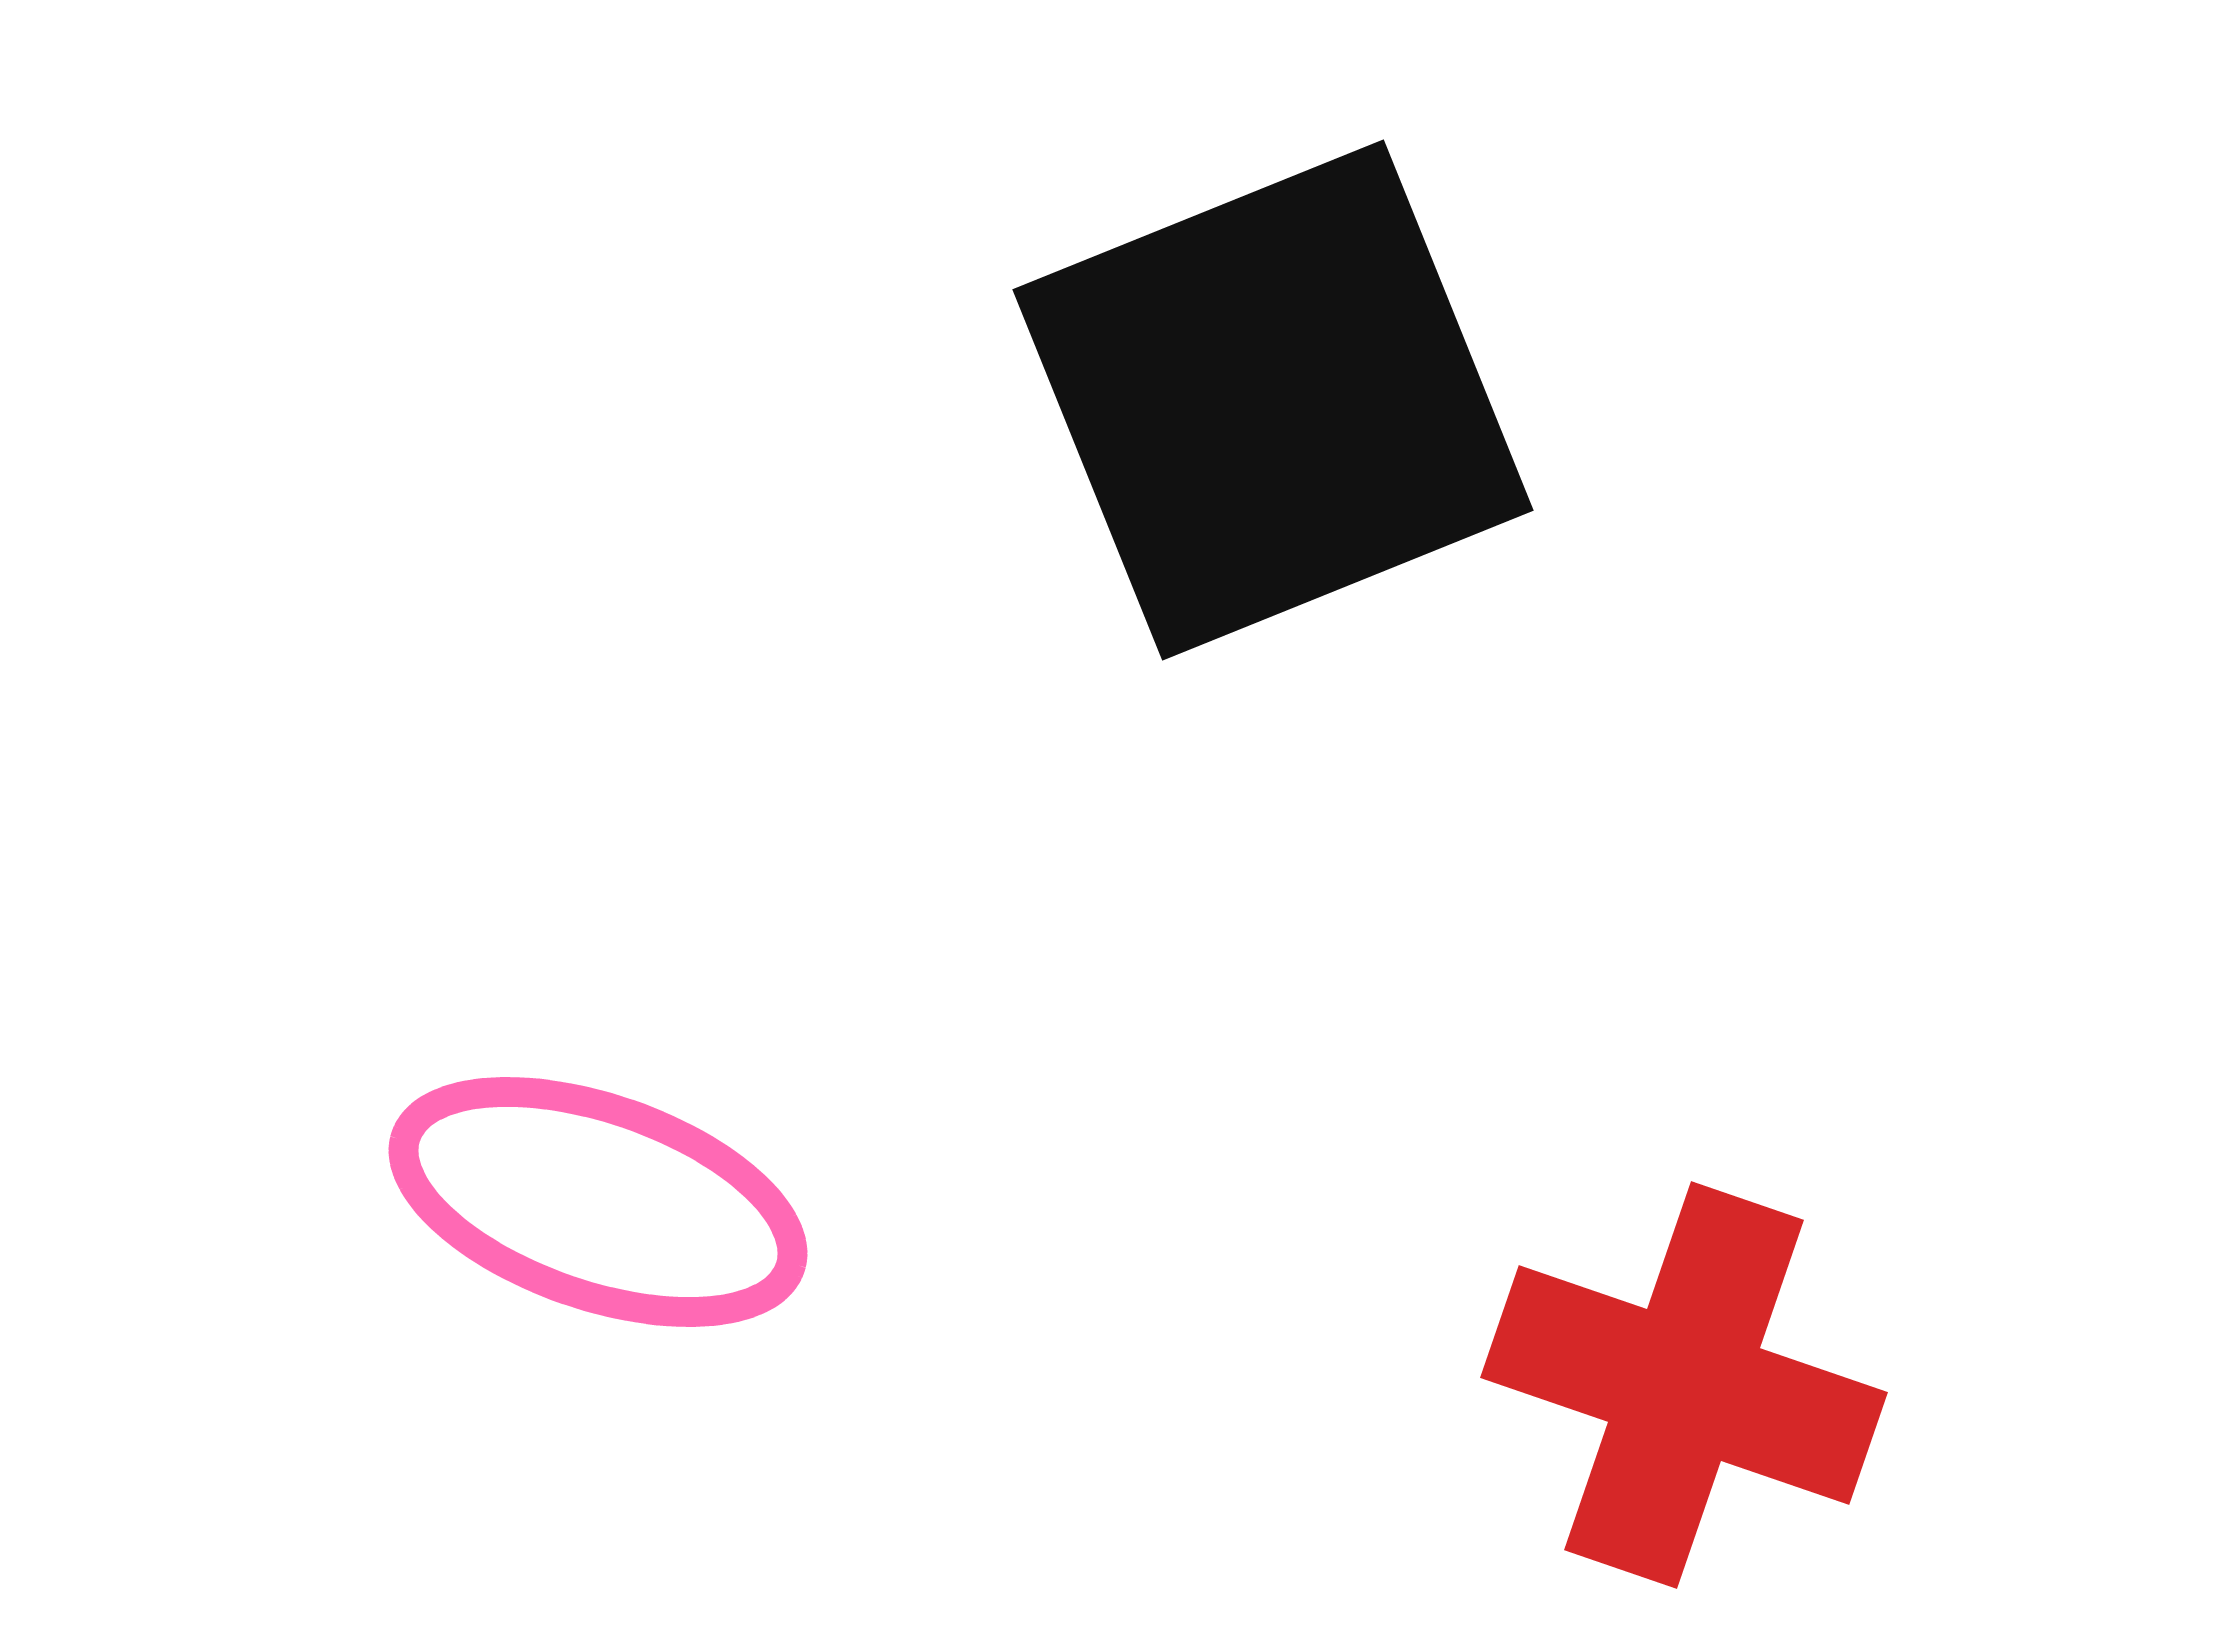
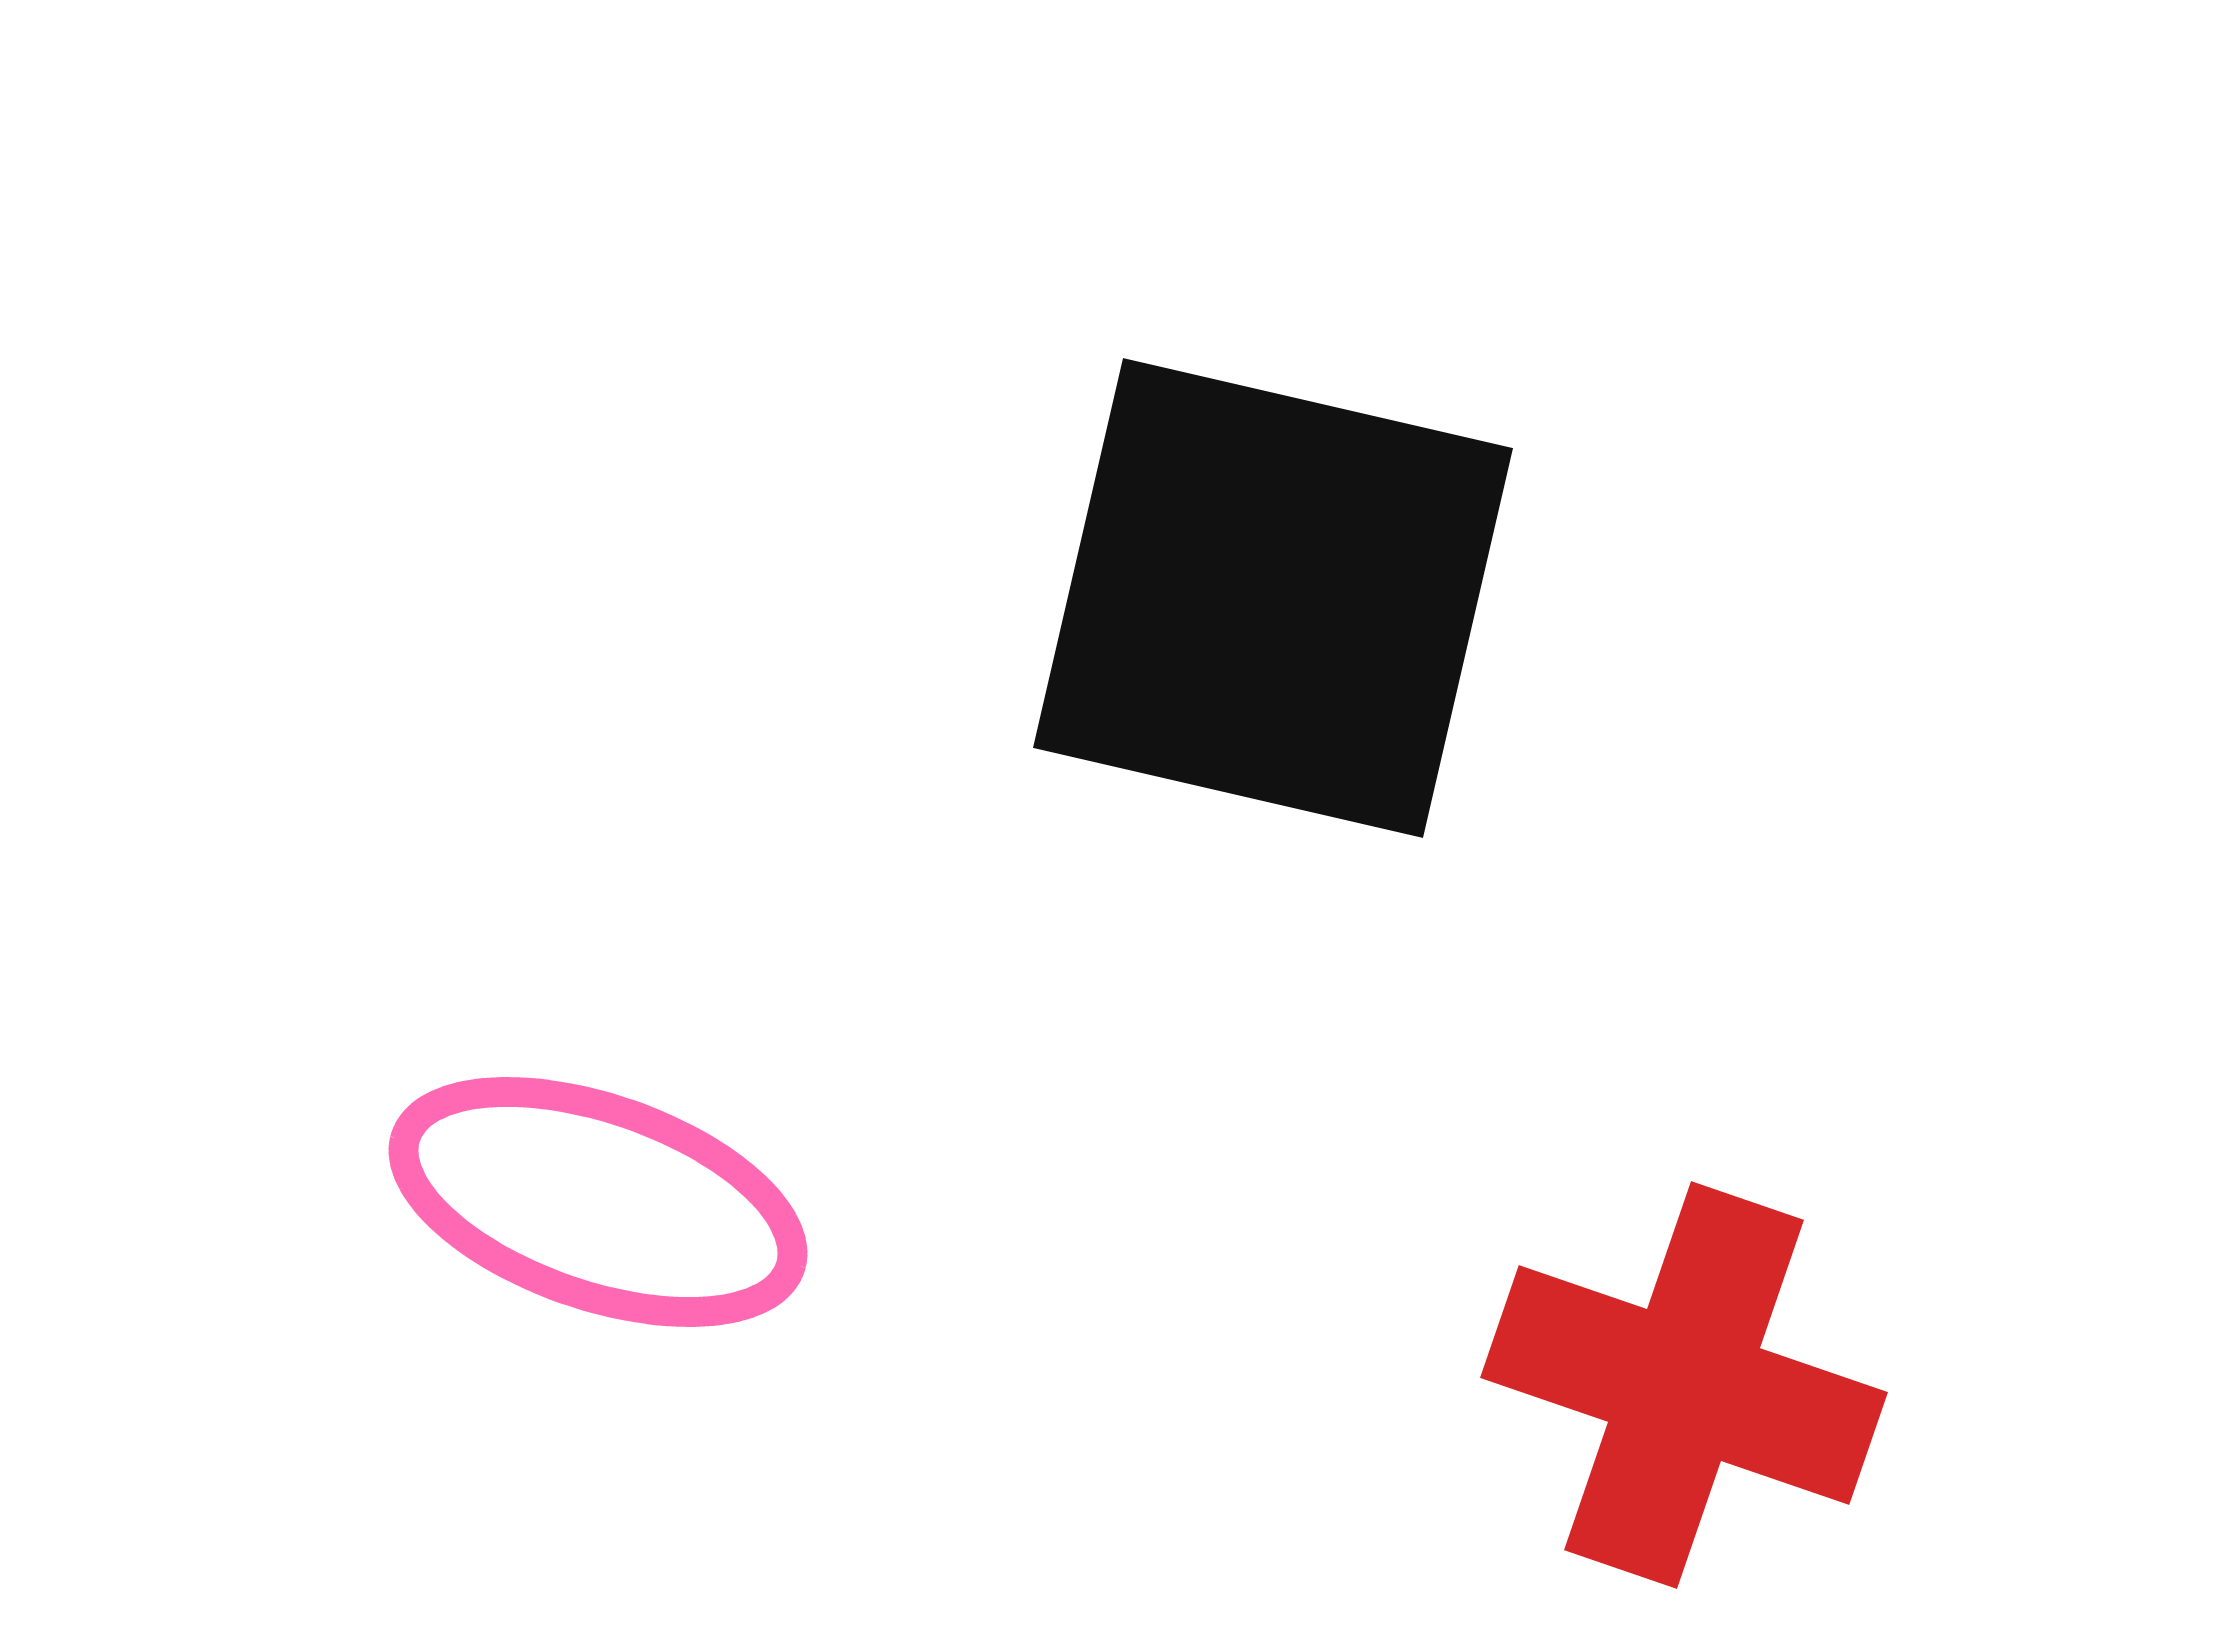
black square: moved 198 px down; rotated 35 degrees clockwise
